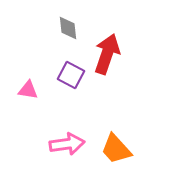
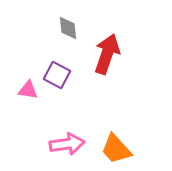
purple square: moved 14 px left
